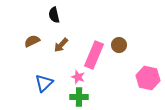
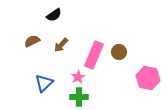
black semicircle: rotated 112 degrees counterclockwise
brown circle: moved 7 px down
pink star: rotated 24 degrees clockwise
